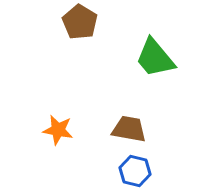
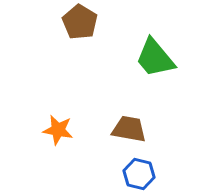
blue hexagon: moved 4 px right, 3 px down
